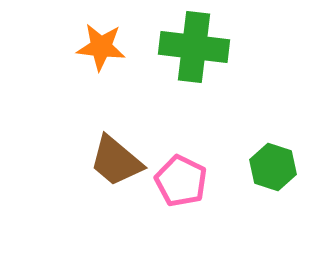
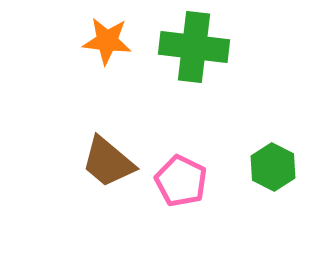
orange star: moved 6 px right, 6 px up
brown trapezoid: moved 8 px left, 1 px down
green hexagon: rotated 9 degrees clockwise
